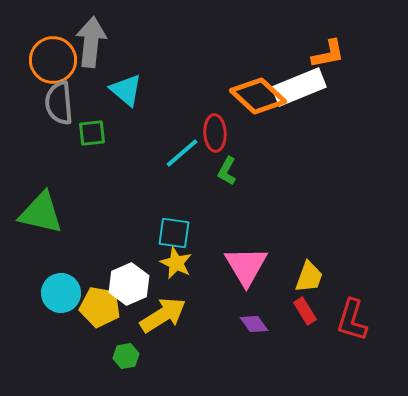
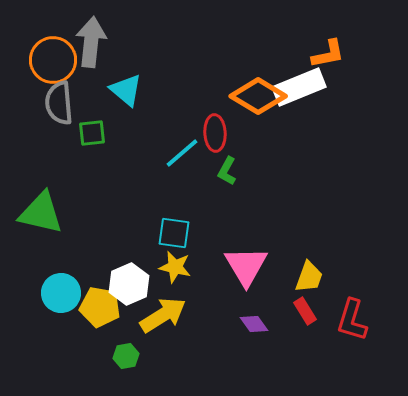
orange diamond: rotated 12 degrees counterclockwise
yellow star: moved 1 px left, 4 px down; rotated 12 degrees counterclockwise
